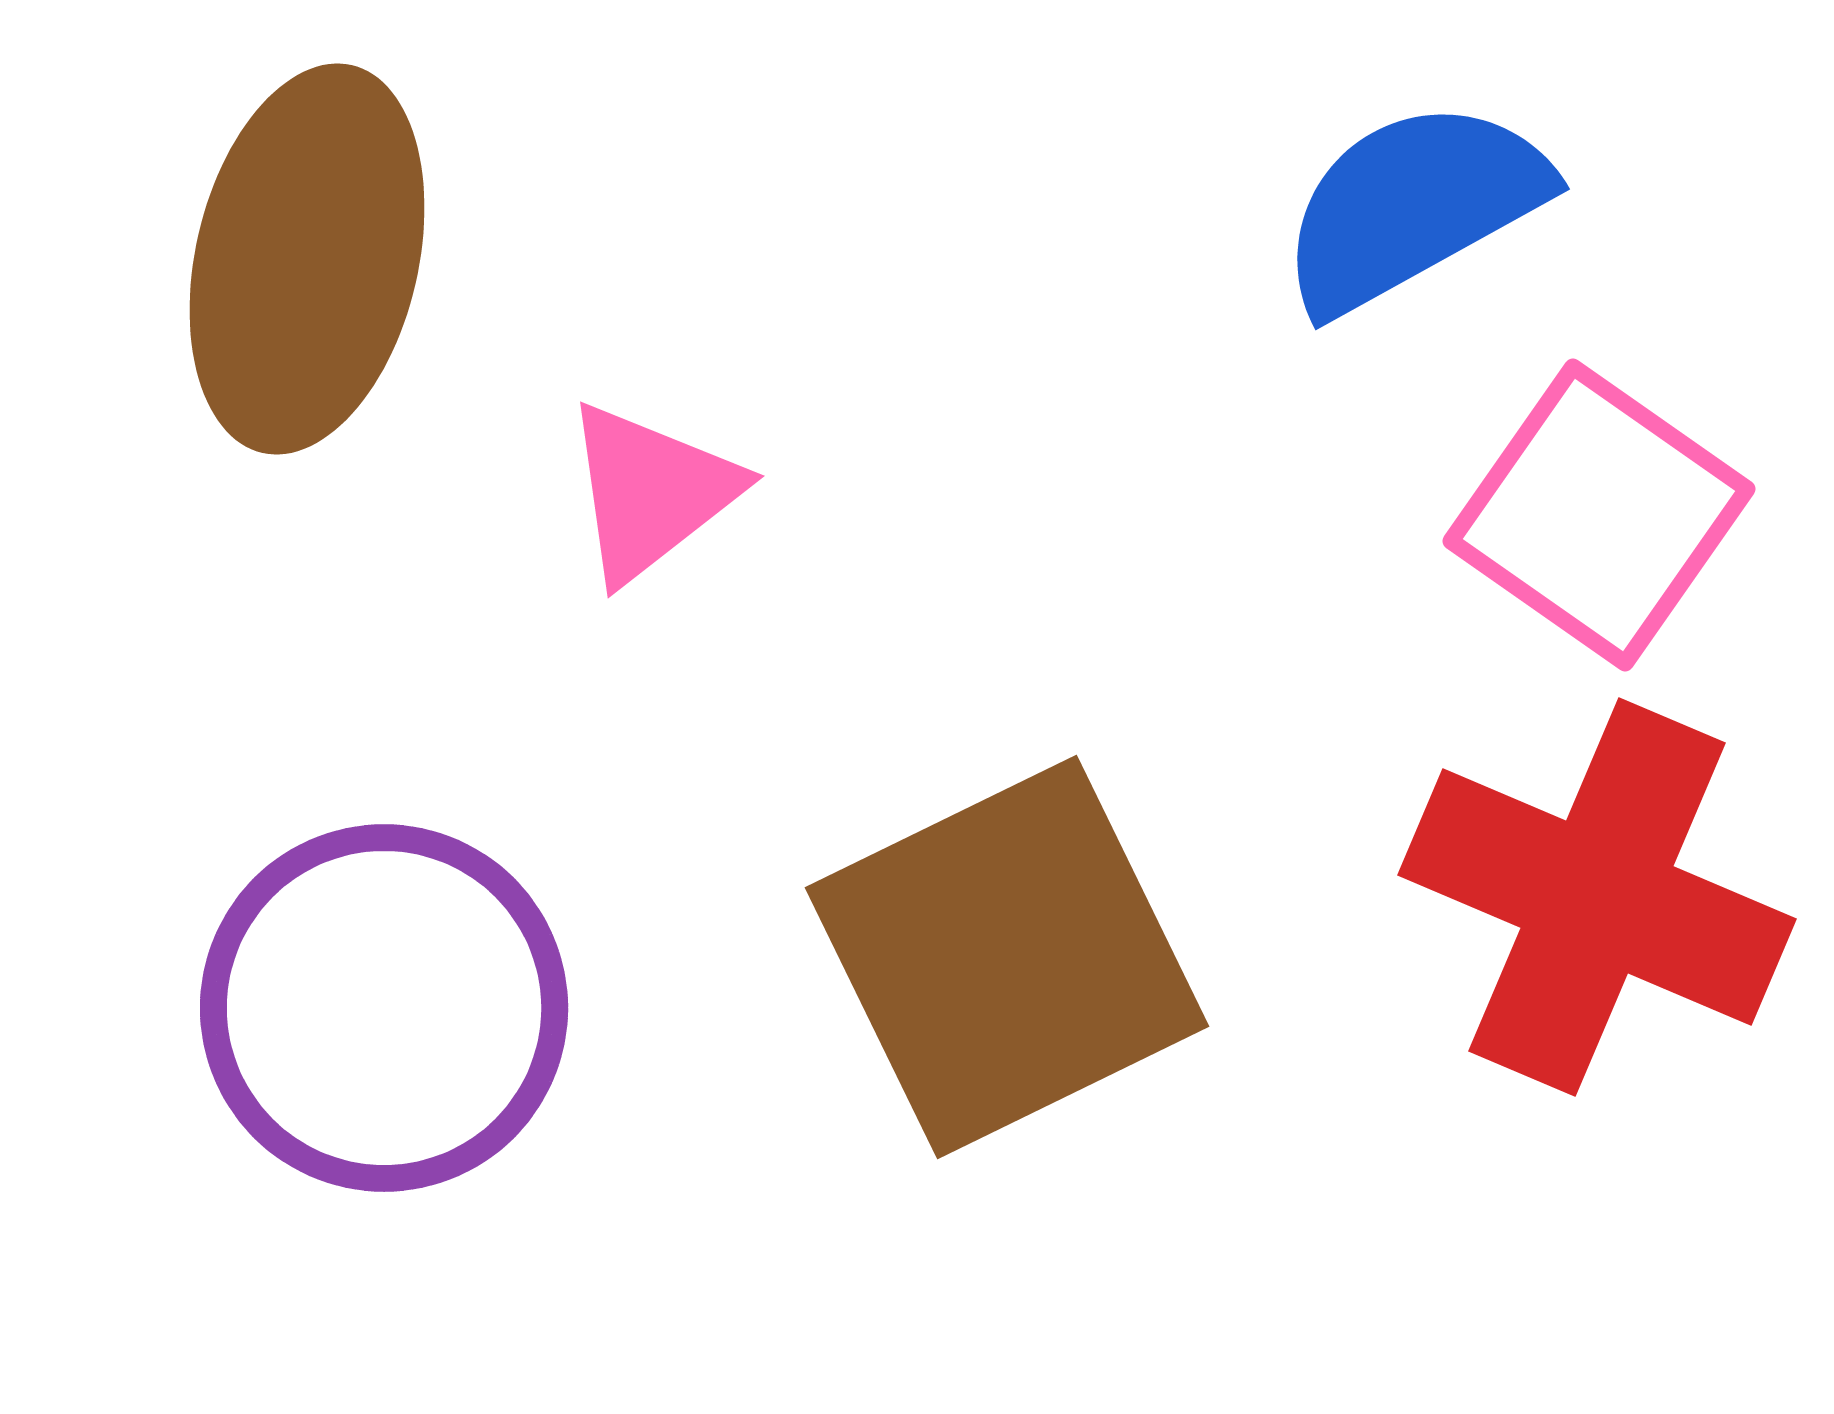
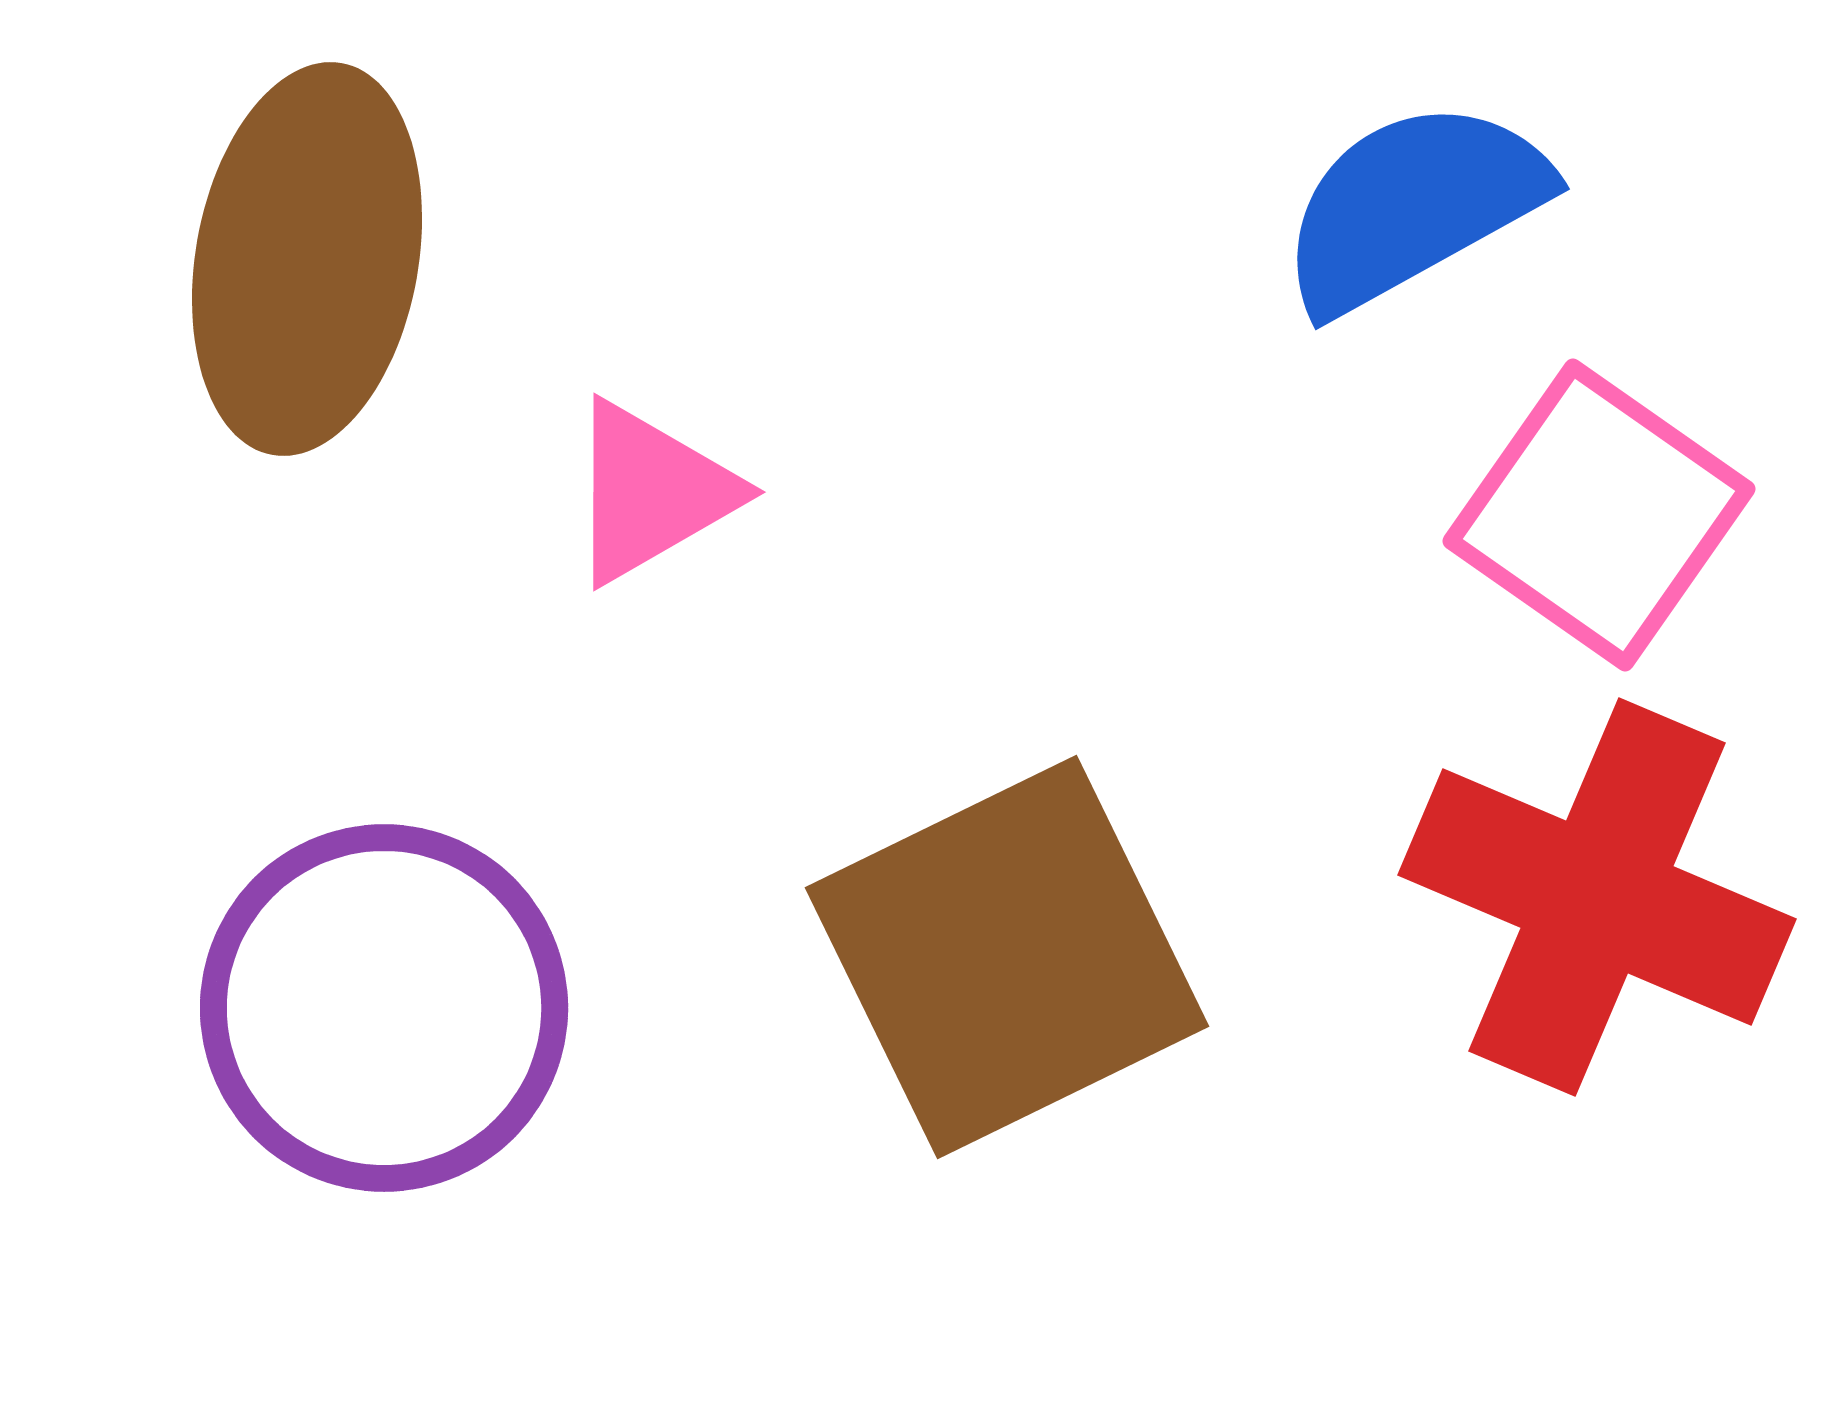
brown ellipse: rotated 3 degrees counterclockwise
pink triangle: rotated 8 degrees clockwise
